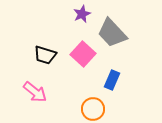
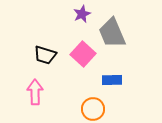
gray trapezoid: rotated 20 degrees clockwise
blue rectangle: rotated 66 degrees clockwise
pink arrow: rotated 130 degrees counterclockwise
